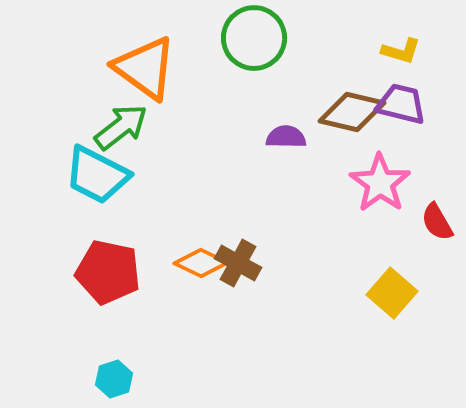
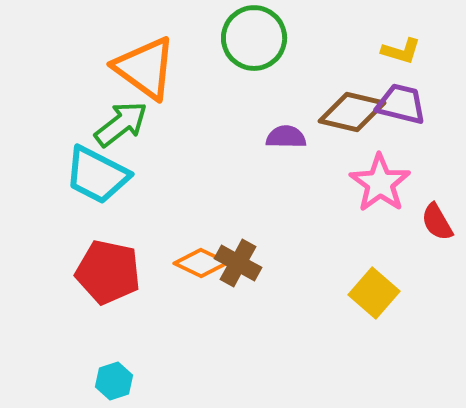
green arrow: moved 3 px up
yellow square: moved 18 px left
cyan hexagon: moved 2 px down
